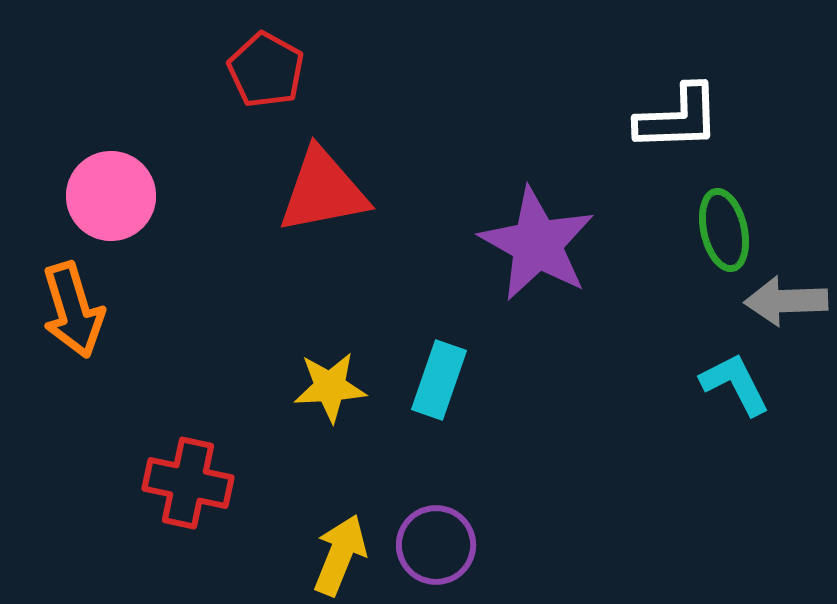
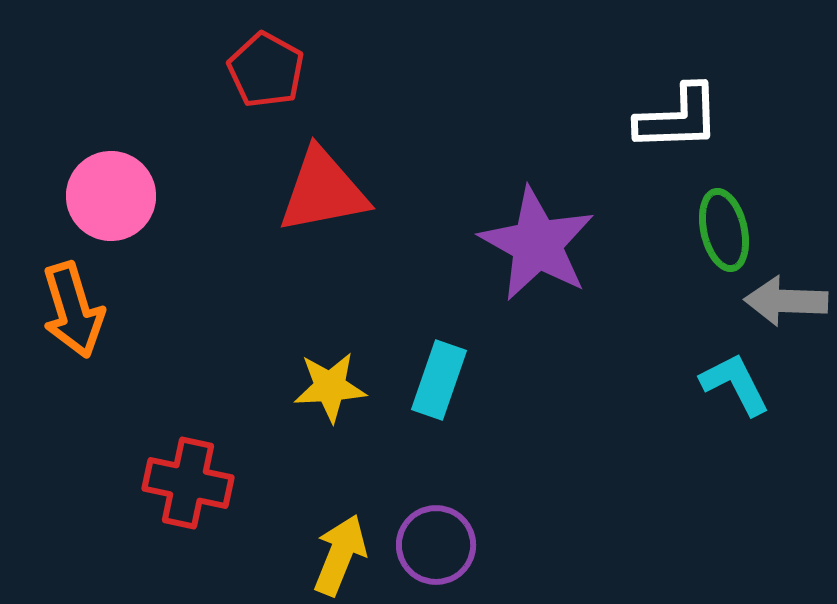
gray arrow: rotated 4 degrees clockwise
